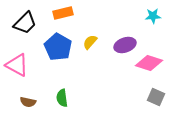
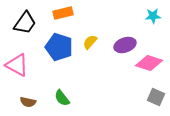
black trapezoid: rotated 10 degrees counterclockwise
blue pentagon: moved 1 px right; rotated 12 degrees counterclockwise
green semicircle: rotated 30 degrees counterclockwise
